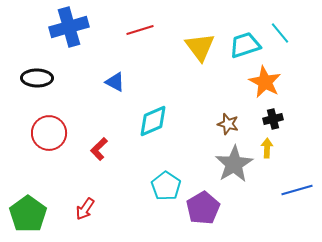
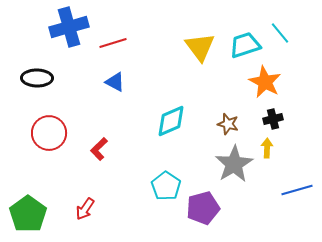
red line: moved 27 px left, 13 px down
cyan diamond: moved 18 px right
purple pentagon: rotated 16 degrees clockwise
